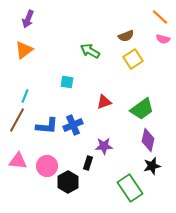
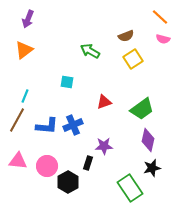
black star: moved 2 px down
